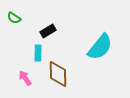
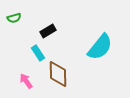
green semicircle: rotated 48 degrees counterclockwise
cyan rectangle: rotated 35 degrees counterclockwise
pink arrow: moved 1 px right, 3 px down
